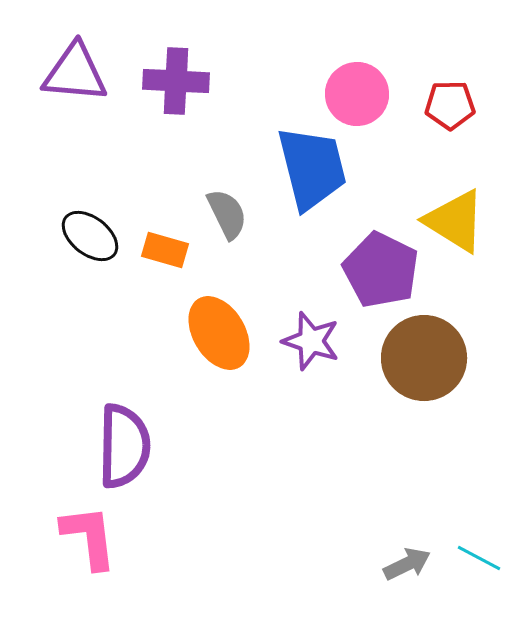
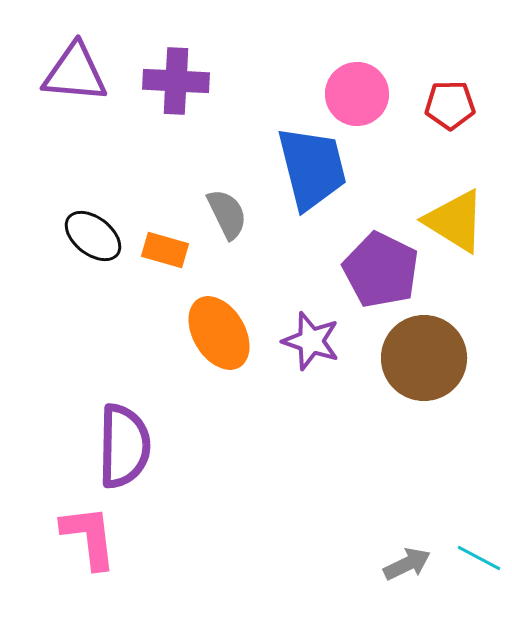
black ellipse: moved 3 px right
